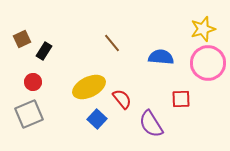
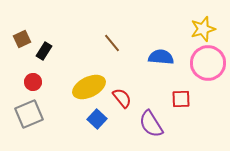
red semicircle: moved 1 px up
